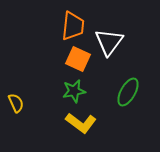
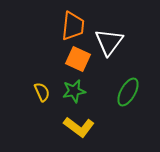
yellow semicircle: moved 26 px right, 11 px up
yellow L-shape: moved 2 px left, 4 px down
